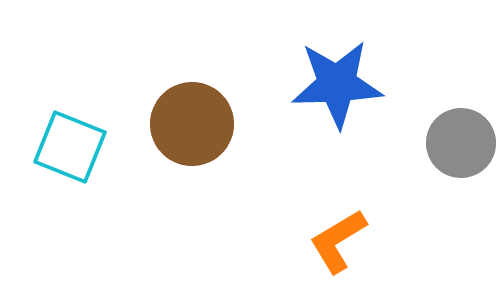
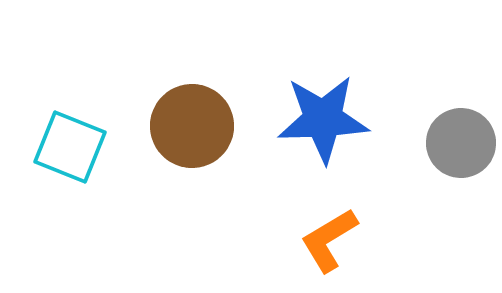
blue star: moved 14 px left, 35 px down
brown circle: moved 2 px down
orange L-shape: moved 9 px left, 1 px up
